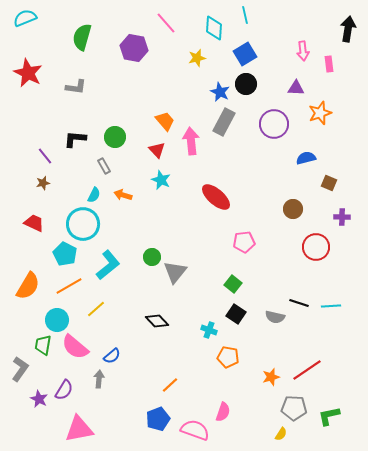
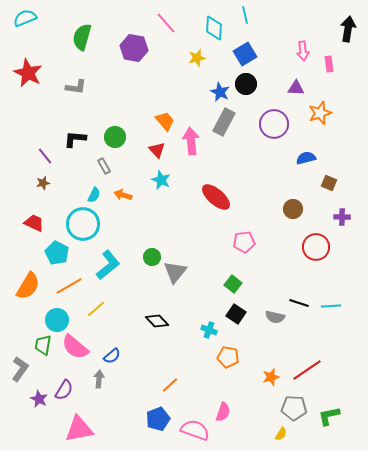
cyan pentagon at (65, 254): moved 8 px left, 1 px up
